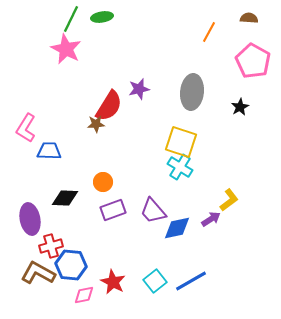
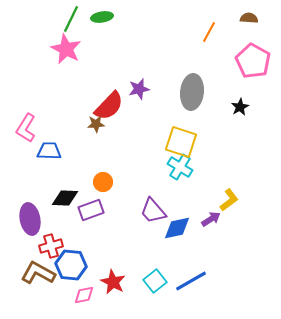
red semicircle: rotated 12 degrees clockwise
purple rectangle: moved 22 px left
